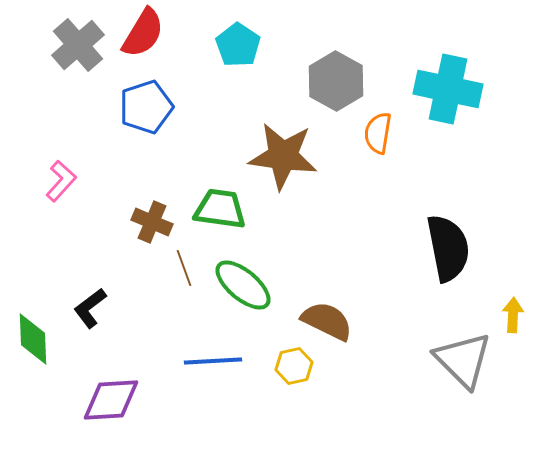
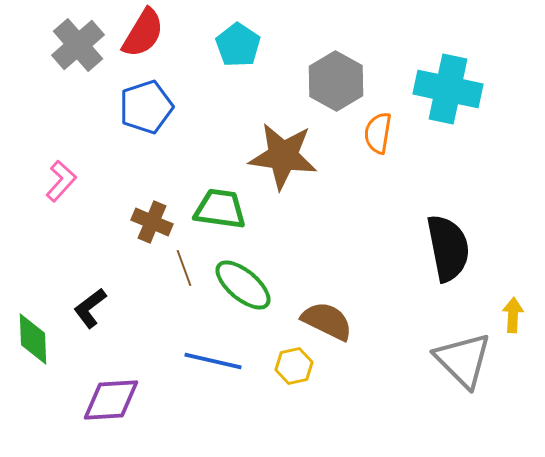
blue line: rotated 16 degrees clockwise
